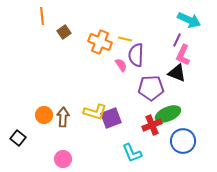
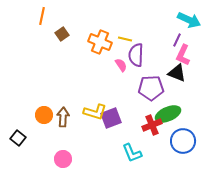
orange line: rotated 18 degrees clockwise
brown square: moved 2 px left, 2 px down
